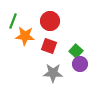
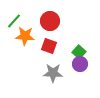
green line: moved 1 px right; rotated 21 degrees clockwise
green square: moved 3 px right, 1 px down
